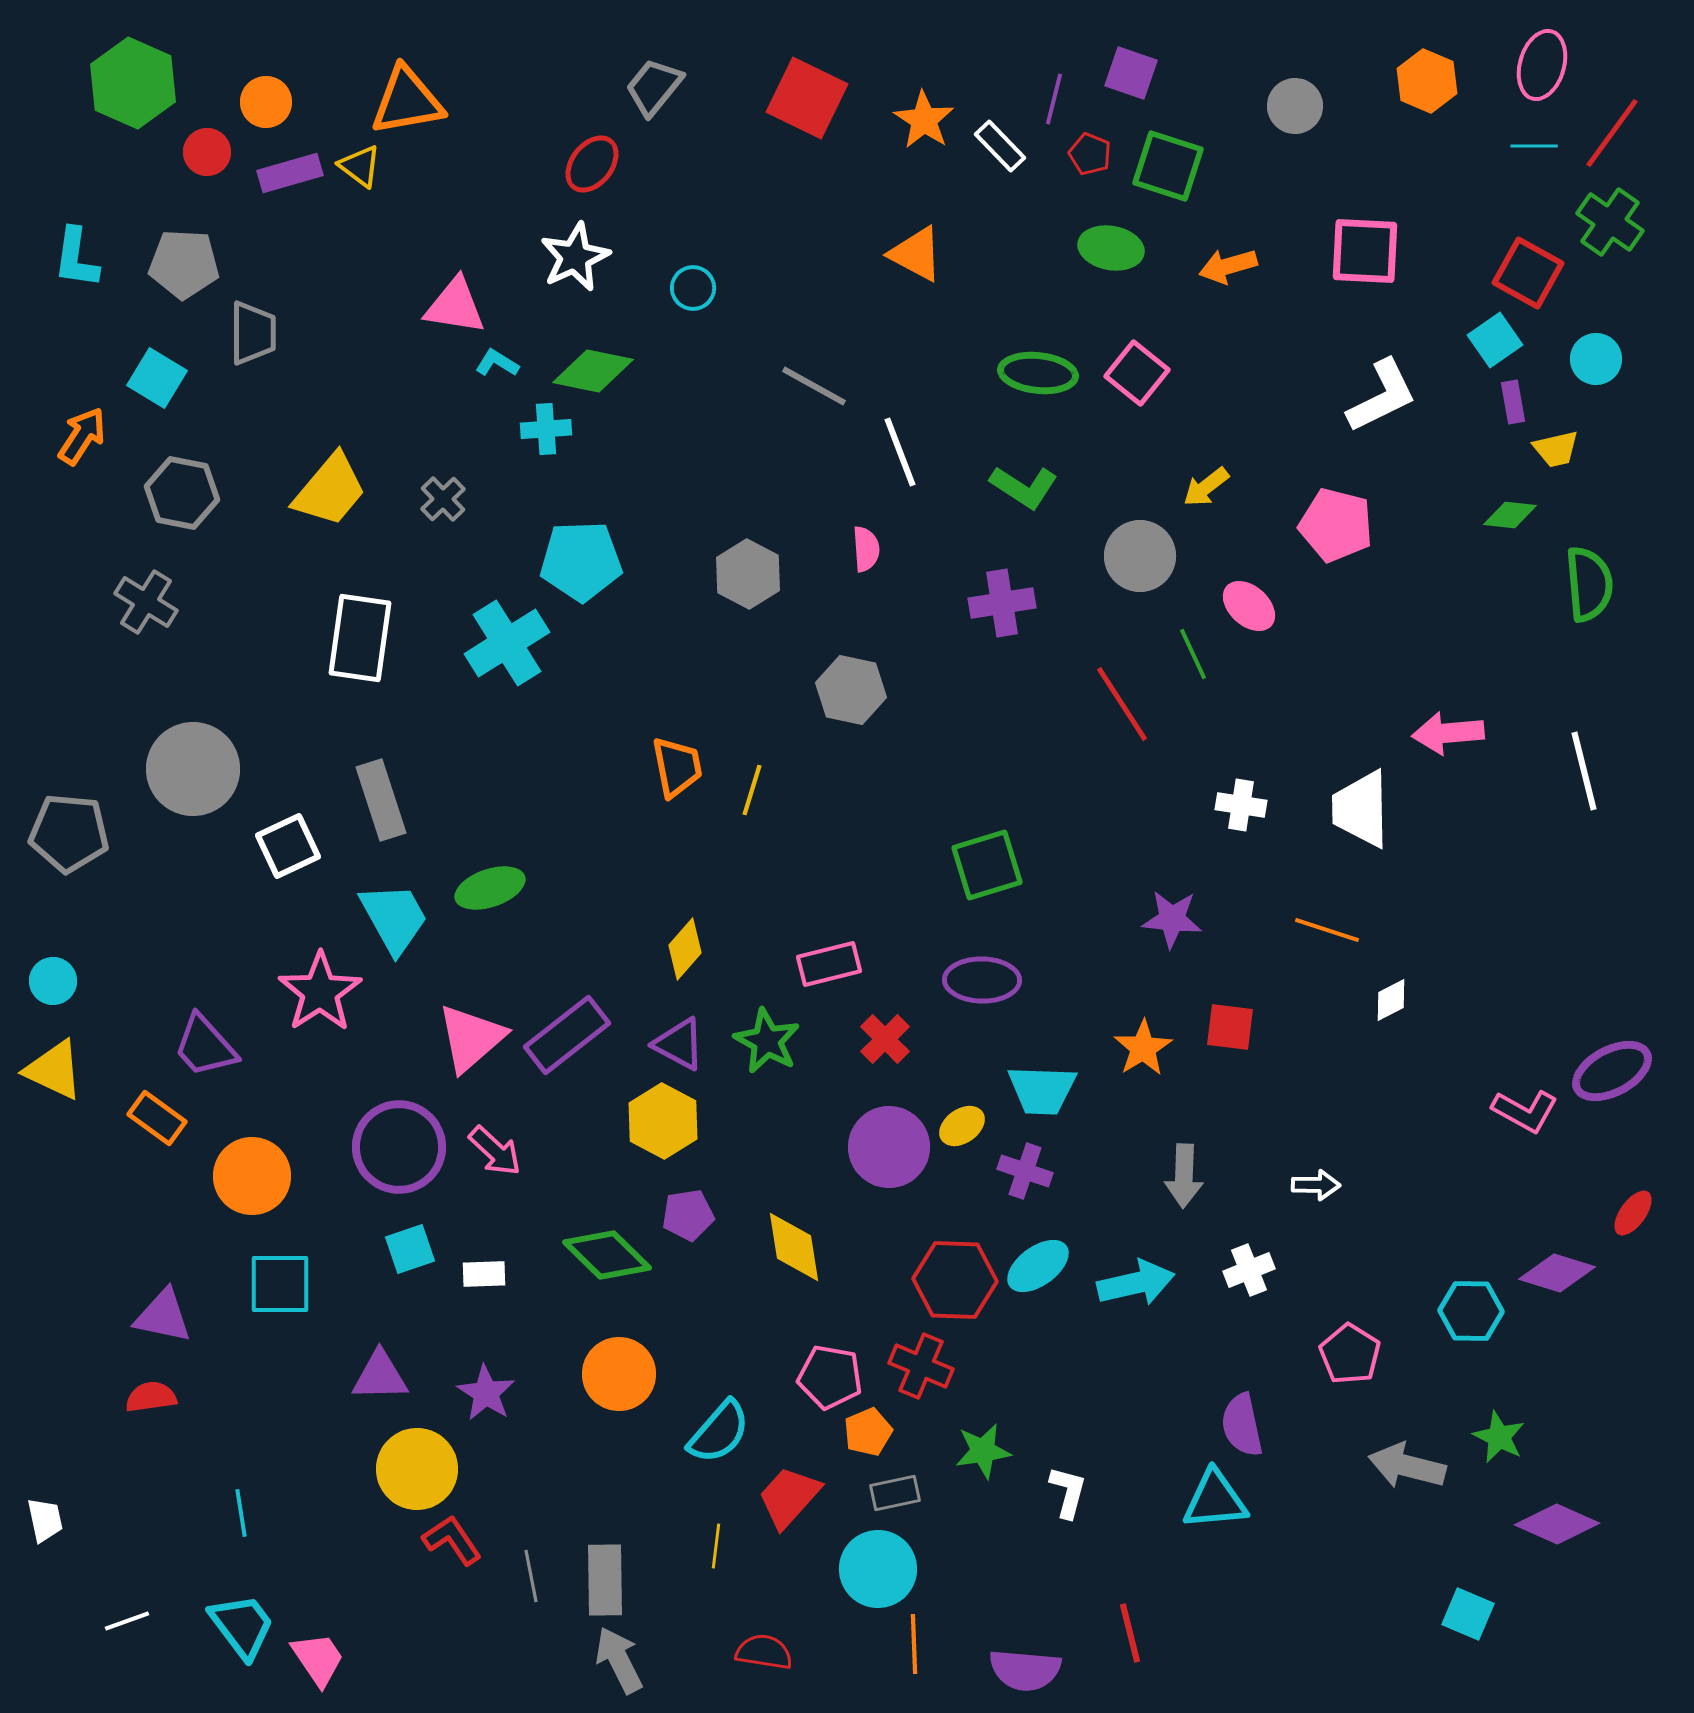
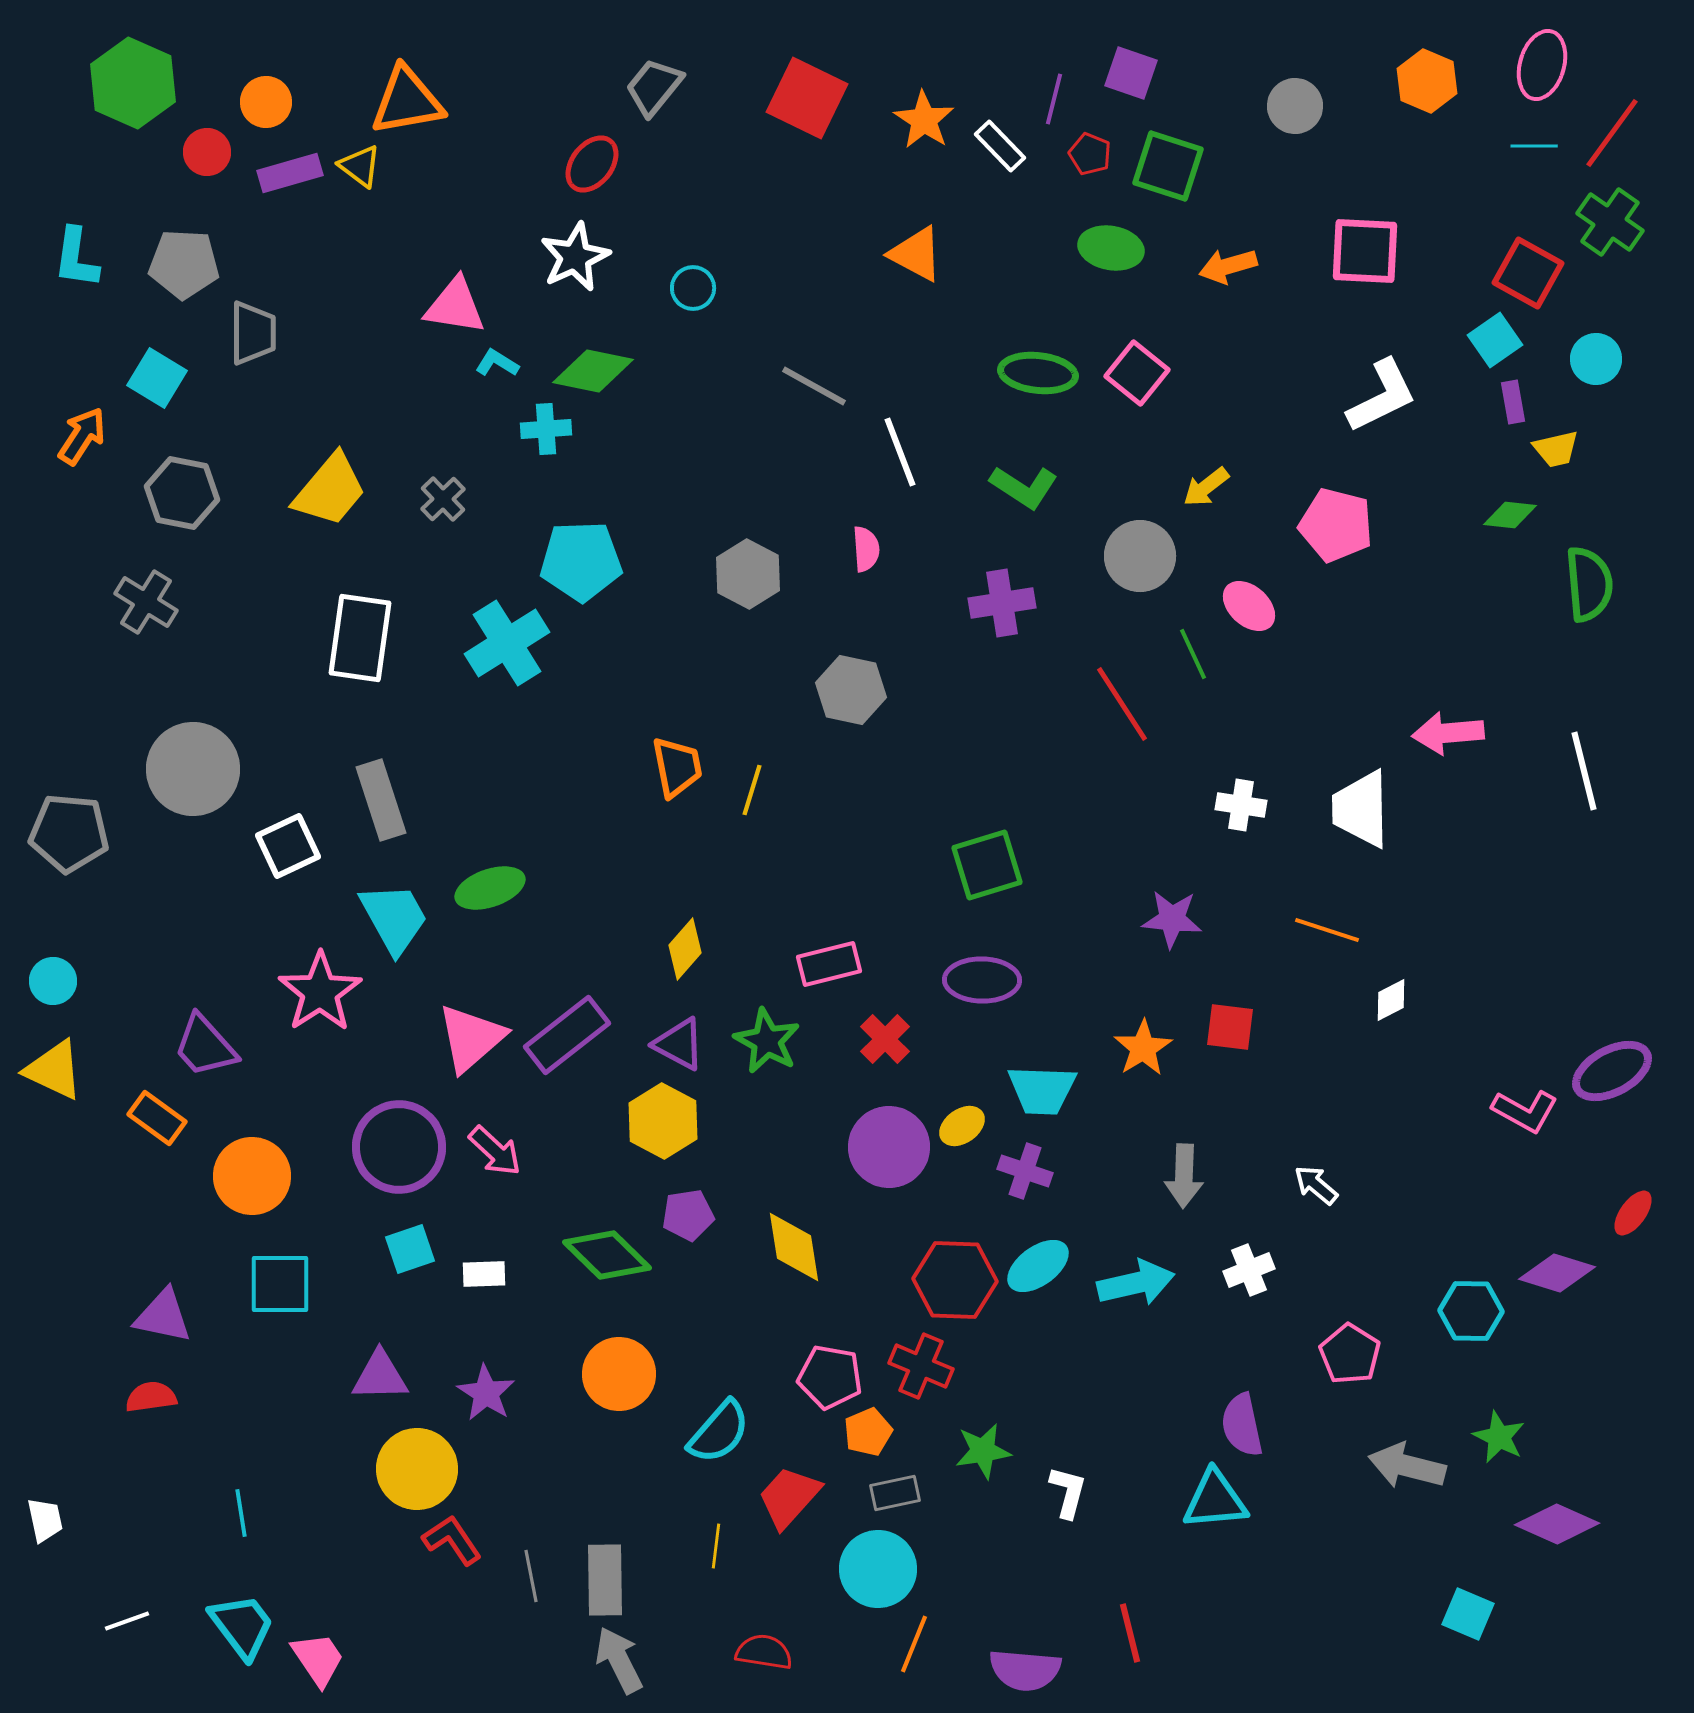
white arrow at (1316, 1185): rotated 141 degrees counterclockwise
orange line at (914, 1644): rotated 24 degrees clockwise
